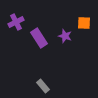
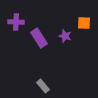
purple cross: rotated 28 degrees clockwise
